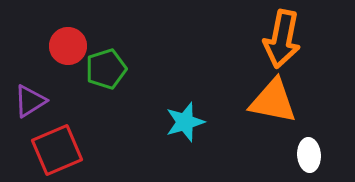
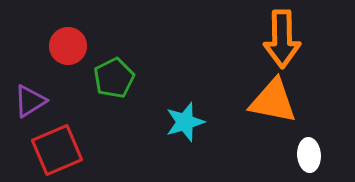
orange arrow: rotated 12 degrees counterclockwise
green pentagon: moved 8 px right, 9 px down; rotated 9 degrees counterclockwise
